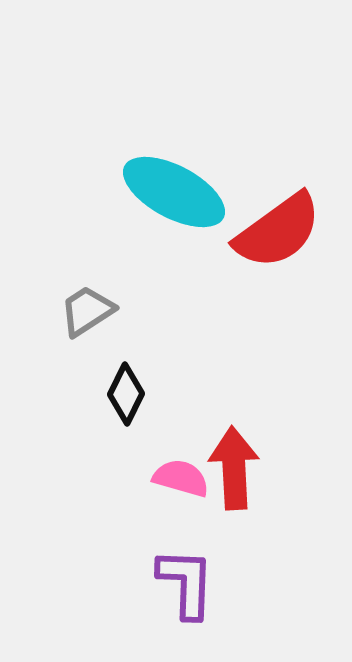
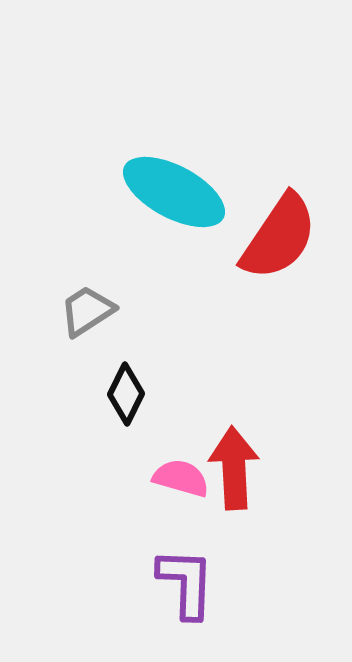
red semicircle: moved 1 px right, 6 px down; rotated 20 degrees counterclockwise
